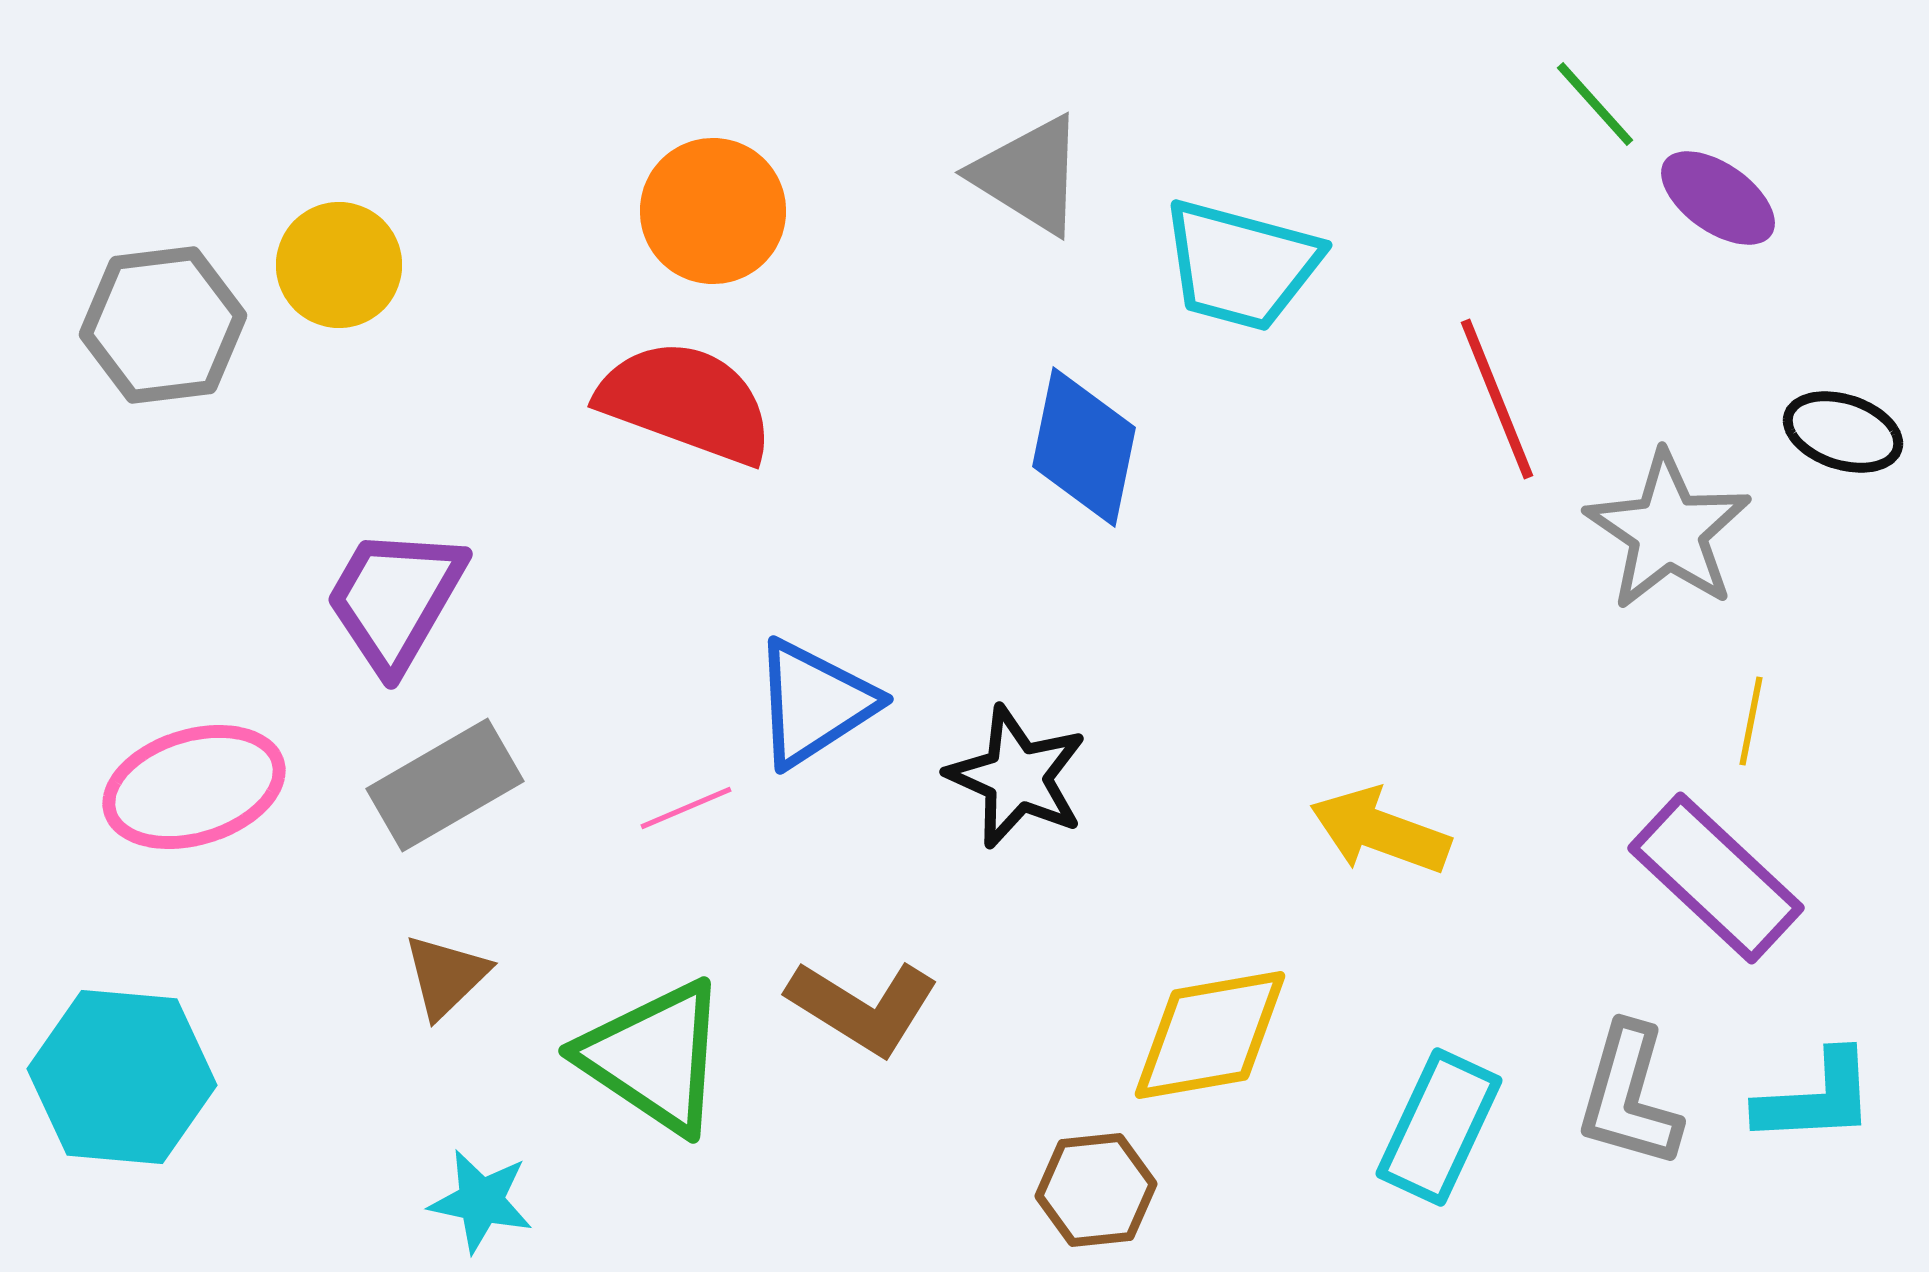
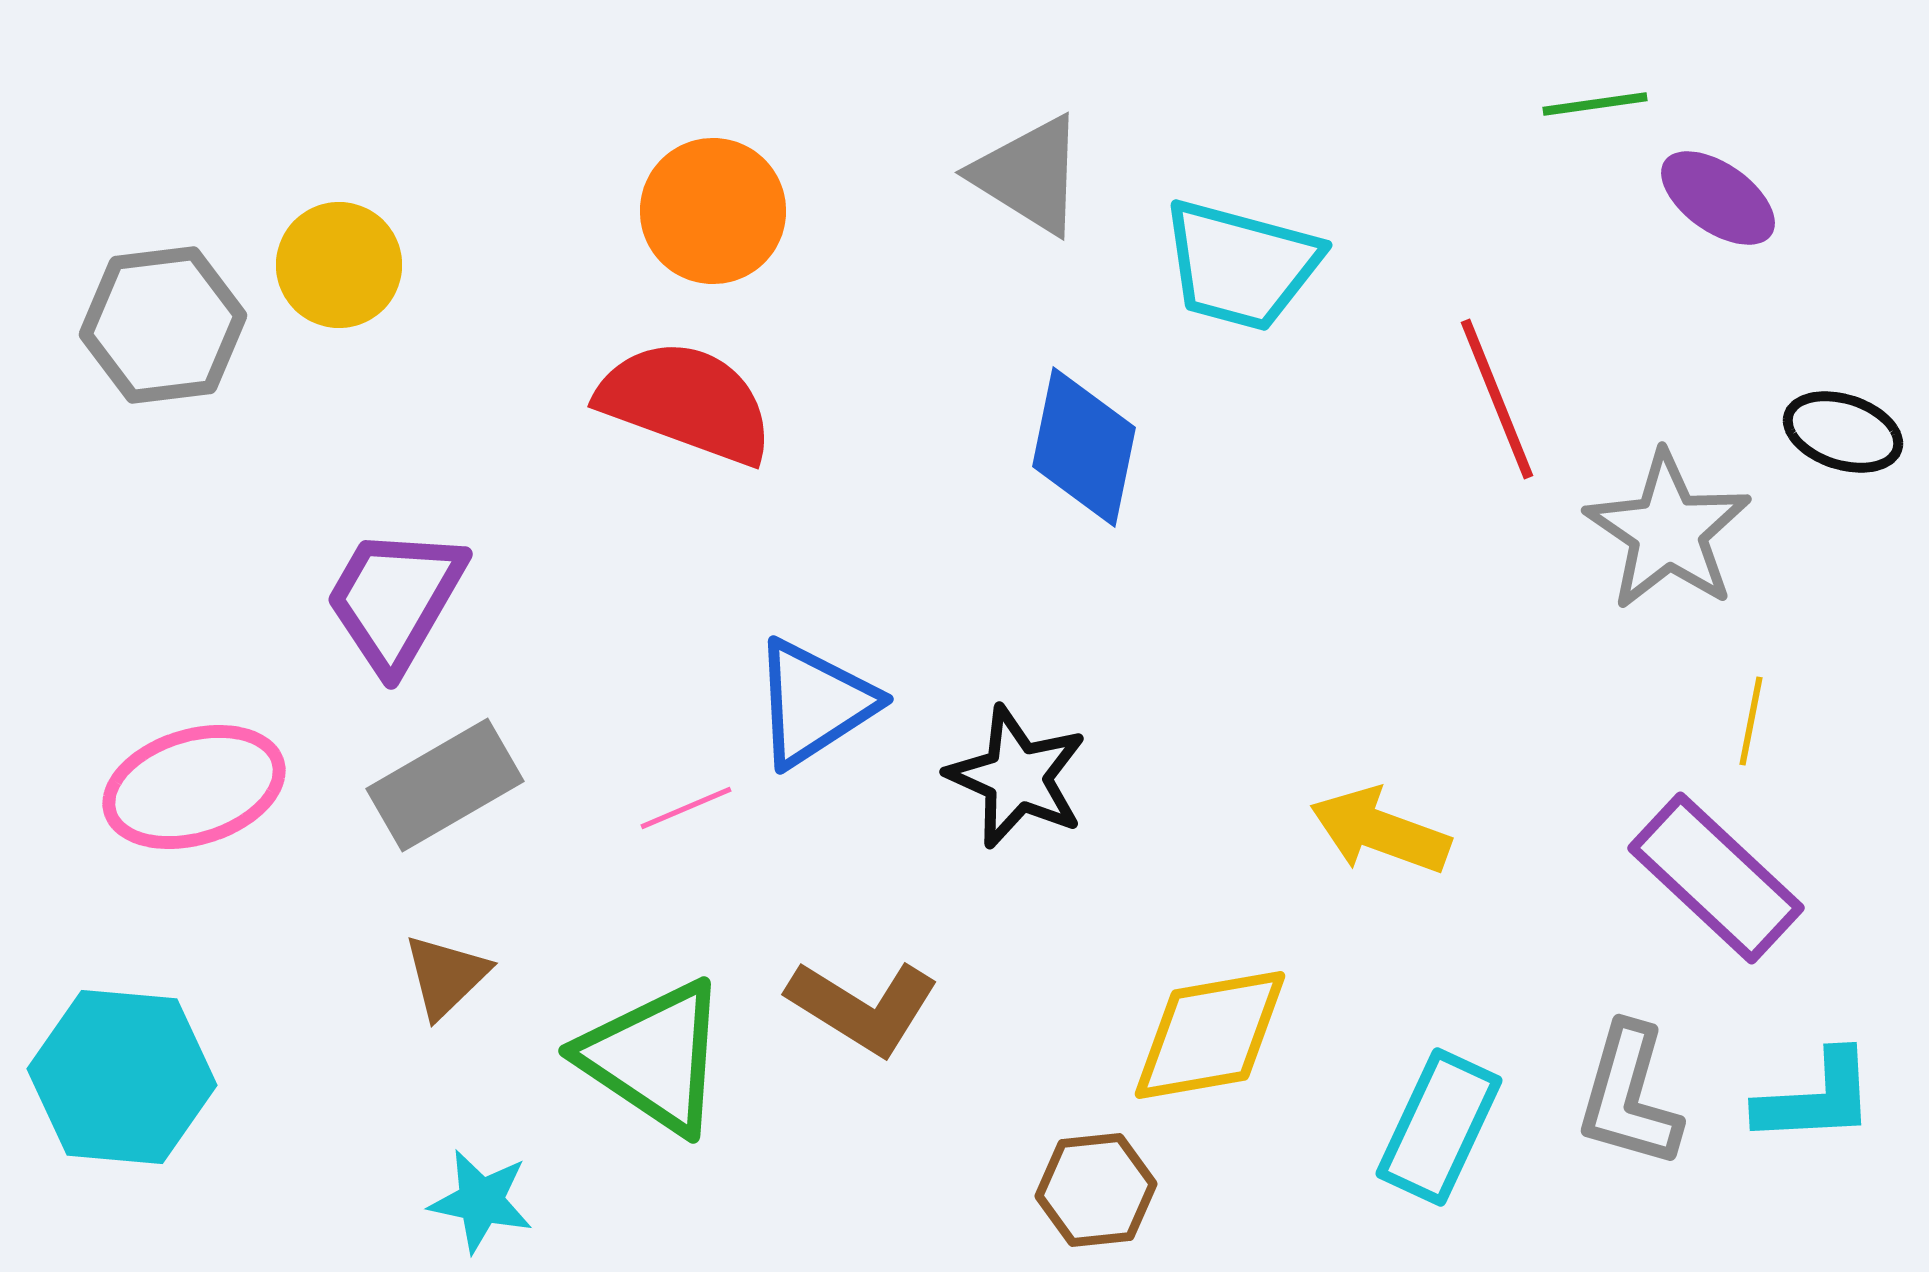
green line: rotated 56 degrees counterclockwise
